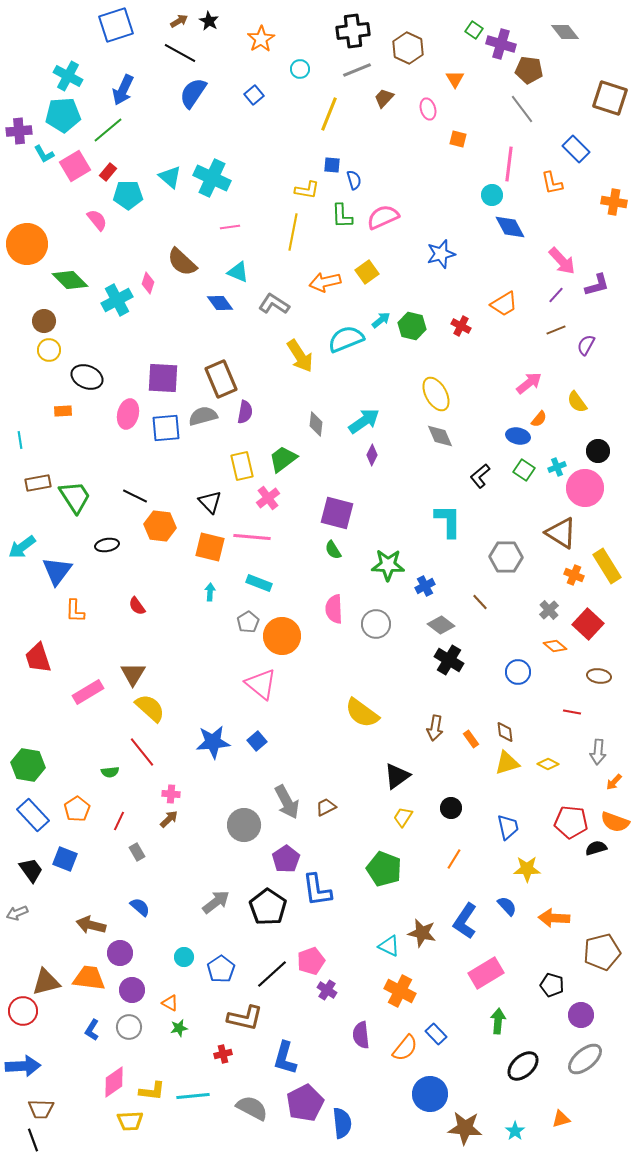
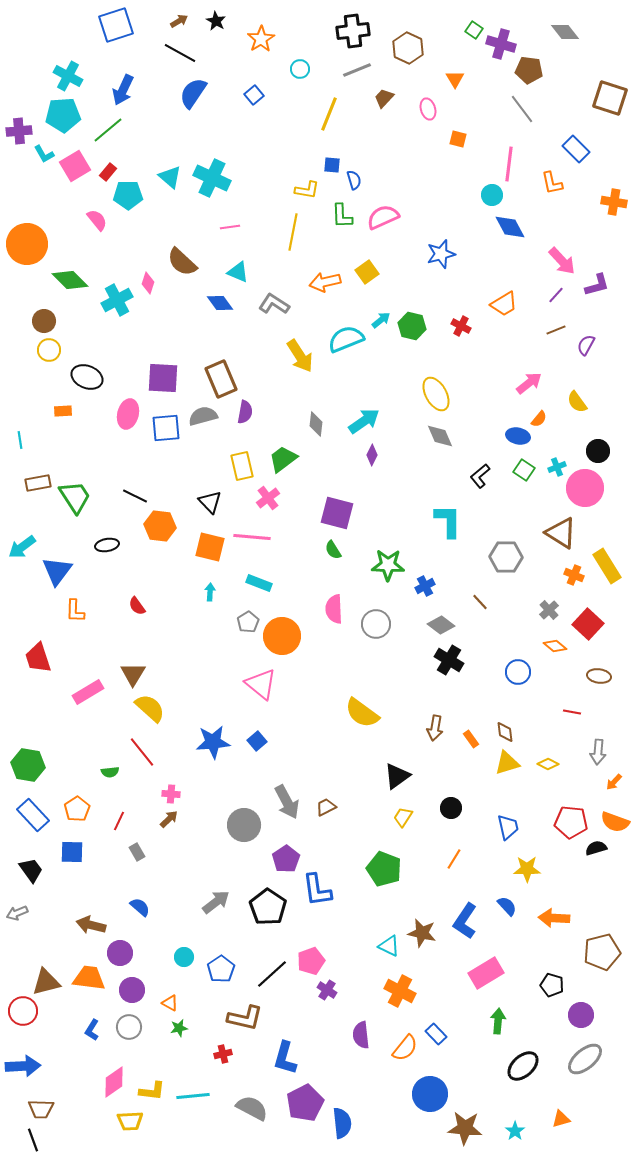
black star at (209, 21): moved 7 px right
blue square at (65, 859): moved 7 px right, 7 px up; rotated 20 degrees counterclockwise
